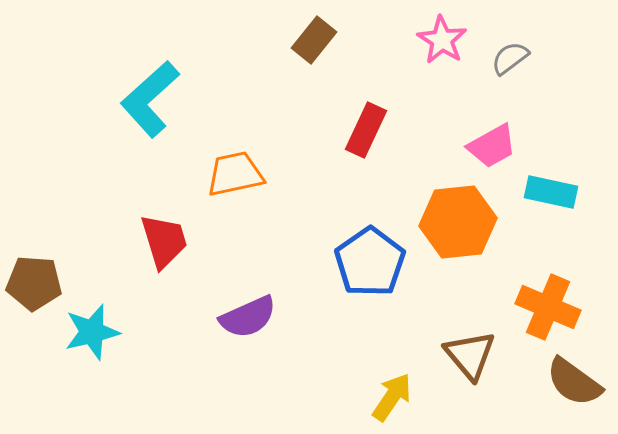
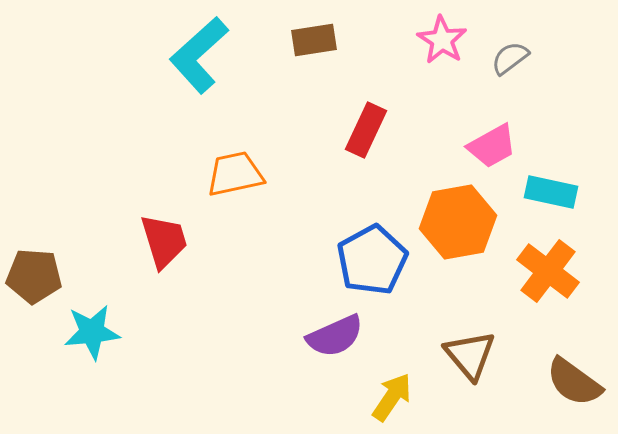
brown rectangle: rotated 42 degrees clockwise
cyan L-shape: moved 49 px right, 44 px up
orange hexagon: rotated 4 degrees counterclockwise
blue pentagon: moved 2 px right, 2 px up; rotated 6 degrees clockwise
brown pentagon: moved 7 px up
orange cross: moved 36 px up; rotated 14 degrees clockwise
purple semicircle: moved 87 px right, 19 px down
cyan star: rotated 8 degrees clockwise
